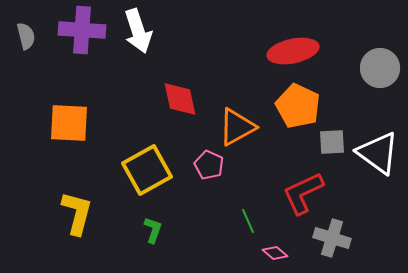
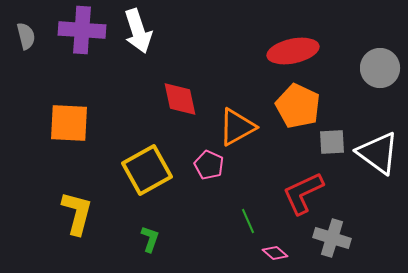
green L-shape: moved 3 px left, 9 px down
